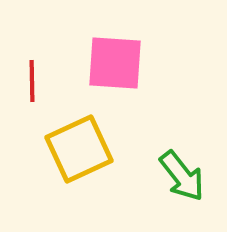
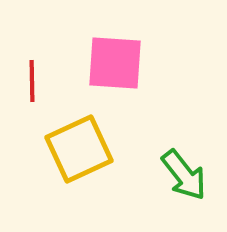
green arrow: moved 2 px right, 1 px up
